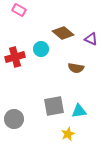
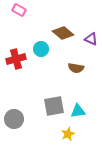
red cross: moved 1 px right, 2 px down
cyan triangle: moved 1 px left
